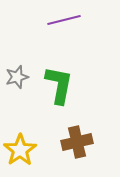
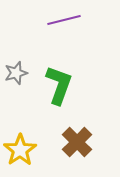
gray star: moved 1 px left, 4 px up
green L-shape: rotated 9 degrees clockwise
brown cross: rotated 32 degrees counterclockwise
